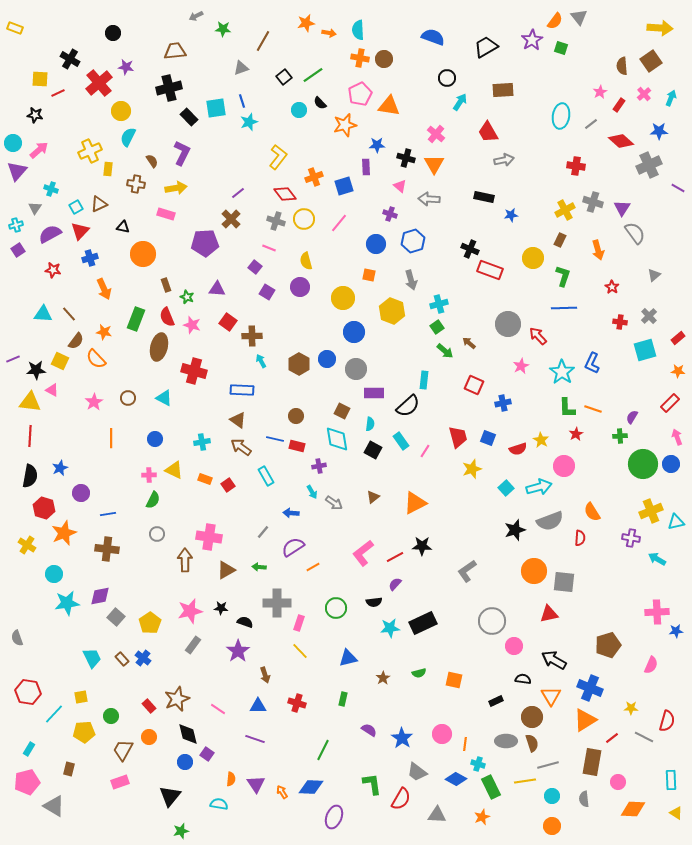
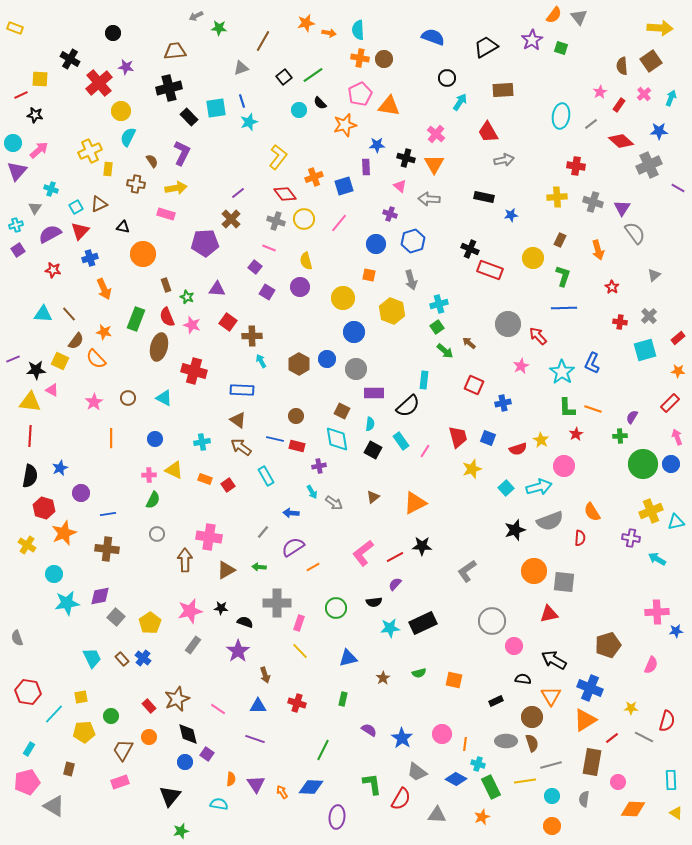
orange semicircle at (555, 21): moved 1 px left, 6 px up
green star at (223, 29): moved 4 px left, 1 px up
red line at (58, 93): moved 37 px left, 2 px down
yellow cross at (565, 210): moved 8 px left, 13 px up; rotated 24 degrees clockwise
gray line at (548, 765): moved 3 px right
gray semicircle at (584, 799): rotated 14 degrees clockwise
purple ellipse at (334, 817): moved 3 px right; rotated 15 degrees counterclockwise
